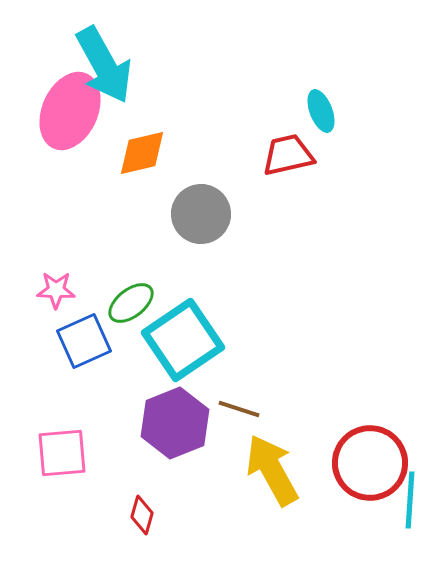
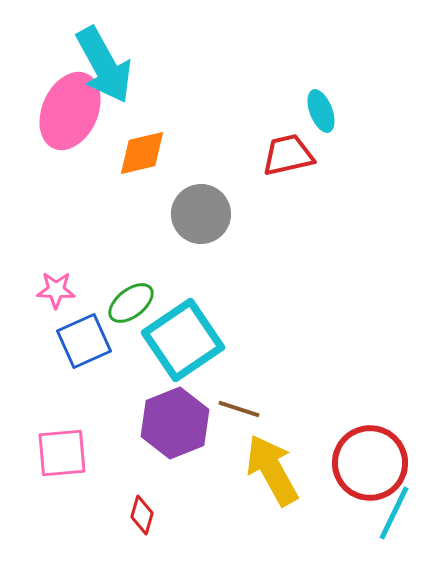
cyan line: moved 16 px left, 13 px down; rotated 22 degrees clockwise
